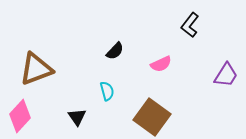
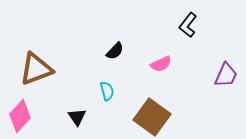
black L-shape: moved 2 px left
purple trapezoid: rotated 8 degrees counterclockwise
